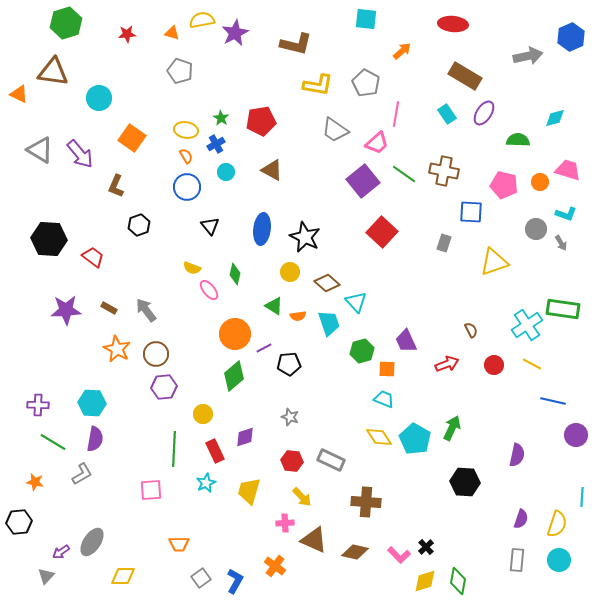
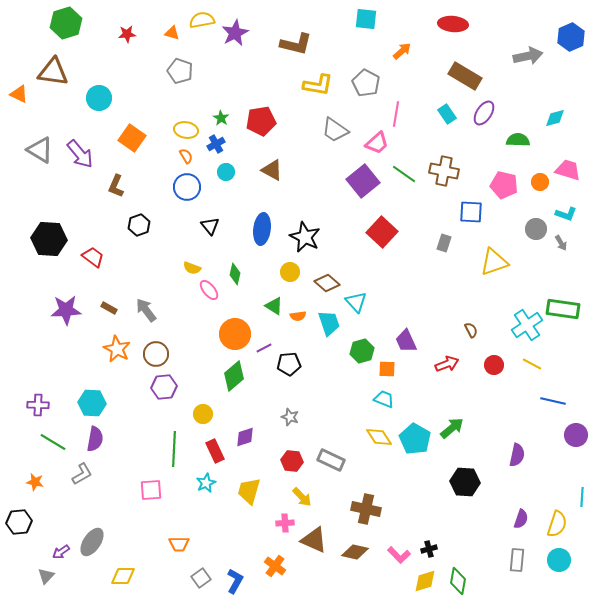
green arrow at (452, 428): rotated 25 degrees clockwise
brown cross at (366, 502): moved 7 px down; rotated 8 degrees clockwise
black cross at (426, 547): moved 3 px right, 2 px down; rotated 28 degrees clockwise
